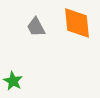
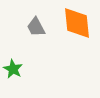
green star: moved 12 px up
